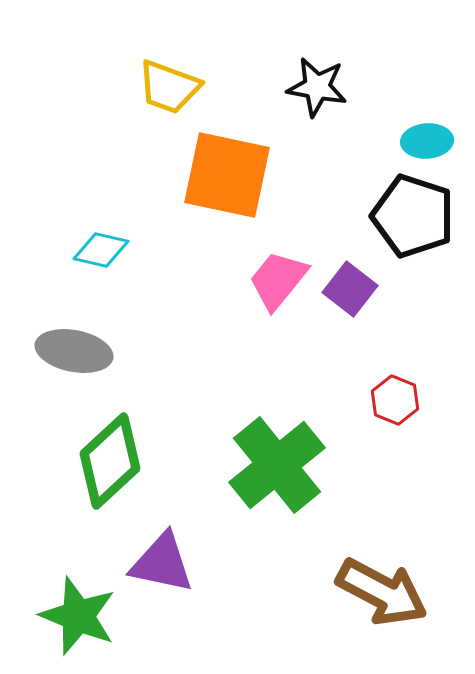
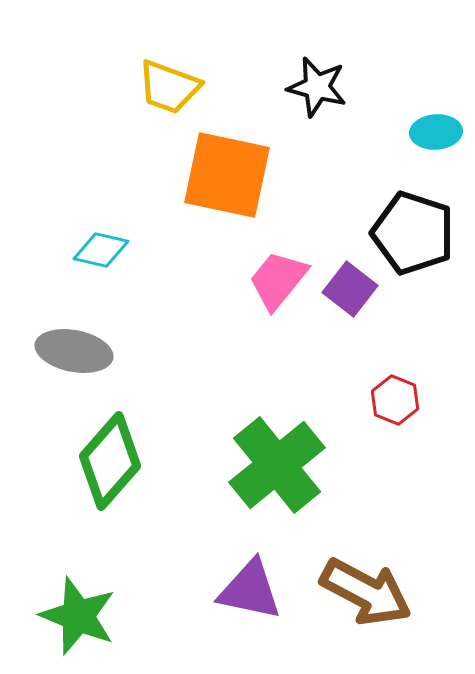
black star: rotated 4 degrees clockwise
cyan ellipse: moved 9 px right, 9 px up
black pentagon: moved 17 px down
green diamond: rotated 6 degrees counterclockwise
purple triangle: moved 88 px right, 27 px down
brown arrow: moved 16 px left
